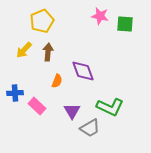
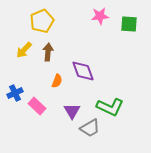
pink star: rotated 18 degrees counterclockwise
green square: moved 4 px right
blue cross: rotated 21 degrees counterclockwise
